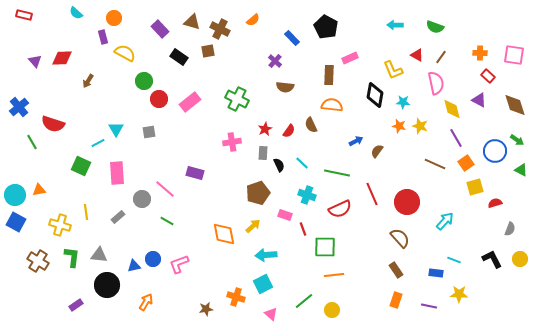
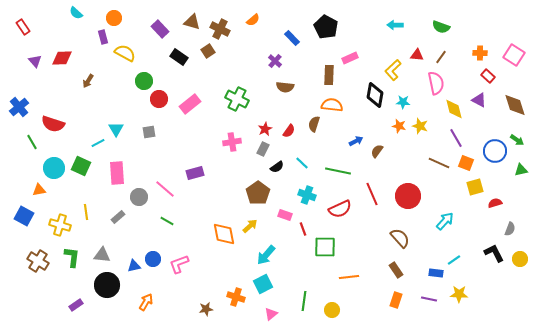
red rectangle at (24, 15): moved 1 px left, 12 px down; rotated 42 degrees clockwise
green semicircle at (435, 27): moved 6 px right
brown square at (208, 51): rotated 24 degrees counterclockwise
red triangle at (417, 55): rotated 24 degrees counterclockwise
pink square at (514, 55): rotated 25 degrees clockwise
yellow L-shape at (393, 70): rotated 70 degrees clockwise
pink rectangle at (190, 102): moved 2 px down
yellow diamond at (452, 109): moved 2 px right
brown semicircle at (311, 125): moved 3 px right, 1 px up; rotated 42 degrees clockwise
gray rectangle at (263, 153): moved 4 px up; rotated 24 degrees clockwise
orange square at (466, 163): rotated 35 degrees counterclockwise
brown line at (435, 164): moved 4 px right, 1 px up
black semicircle at (279, 165): moved 2 px left, 2 px down; rotated 80 degrees clockwise
green triangle at (521, 170): rotated 40 degrees counterclockwise
purple rectangle at (195, 173): rotated 30 degrees counterclockwise
green line at (337, 173): moved 1 px right, 2 px up
brown pentagon at (258, 193): rotated 15 degrees counterclockwise
cyan circle at (15, 195): moved 39 px right, 27 px up
gray circle at (142, 199): moved 3 px left, 2 px up
red circle at (407, 202): moved 1 px right, 6 px up
blue square at (16, 222): moved 8 px right, 6 px up
yellow arrow at (253, 226): moved 3 px left
gray triangle at (99, 255): moved 3 px right
cyan arrow at (266, 255): rotated 45 degrees counterclockwise
black L-shape at (492, 259): moved 2 px right, 6 px up
cyan line at (454, 260): rotated 56 degrees counterclockwise
orange line at (334, 275): moved 15 px right, 2 px down
green line at (304, 301): rotated 42 degrees counterclockwise
purple line at (429, 306): moved 7 px up
pink triangle at (271, 314): rotated 40 degrees clockwise
